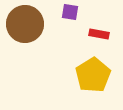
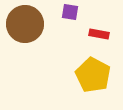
yellow pentagon: rotated 12 degrees counterclockwise
